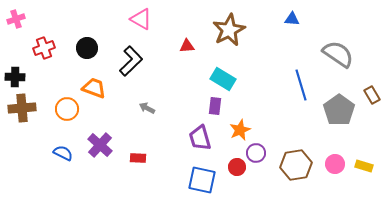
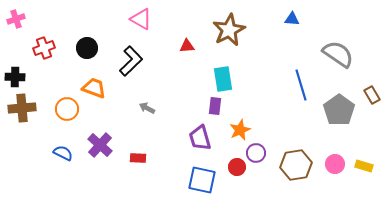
cyan rectangle: rotated 50 degrees clockwise
